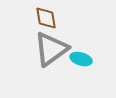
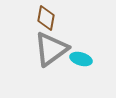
brown diamond: rotated 20 degrees clockwise
